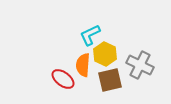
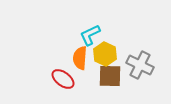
orange semicircle: moved 3 px left, 7 px up
brown square: moved 4 px up; rotated 15 degrees clockwise
